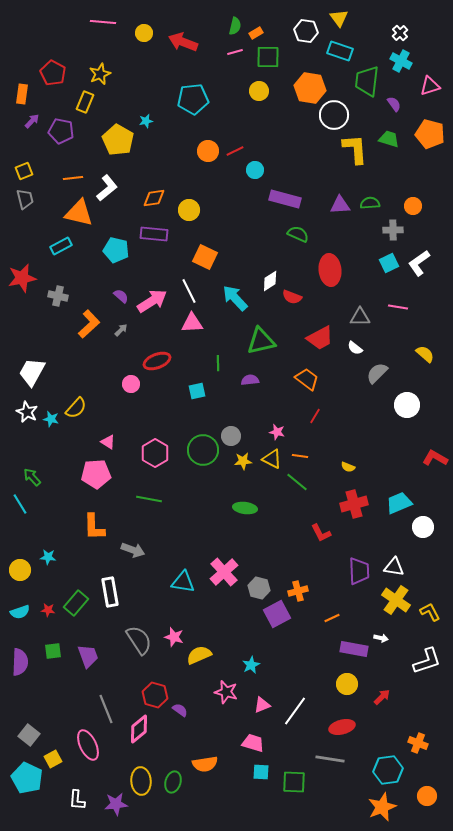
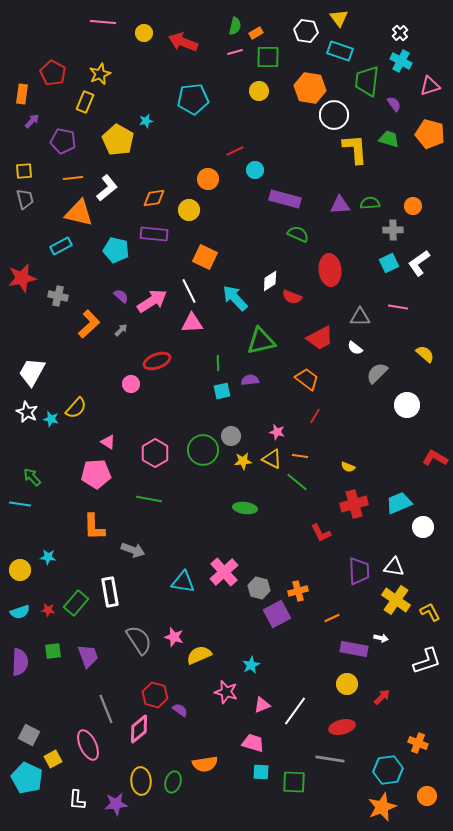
purple pentagon at (61, 131): moved 2 px right, 10 px down
orange circle at (208, 151): moved 28 px down
yellow square at (24, 171): rotated 18 degrees clockwise
cyan square at (197, 391): moved 25 px right
cyan line at (20, 504): rotated 50 degrees counterclockwise
gray square at (29, 735): rotated 10 degrees counterclockwise
